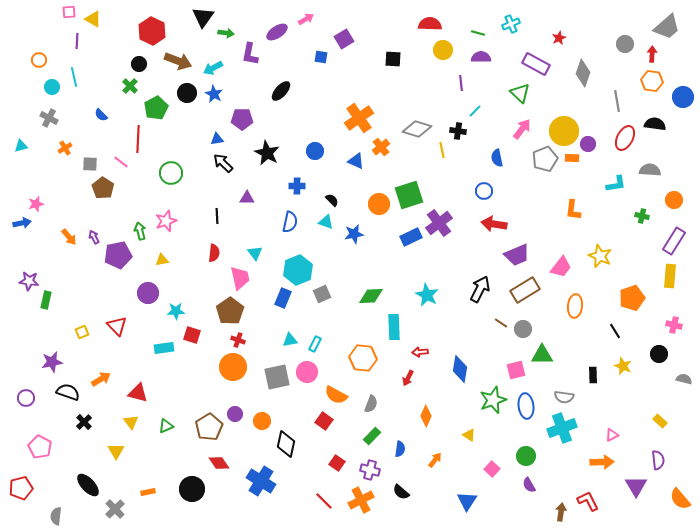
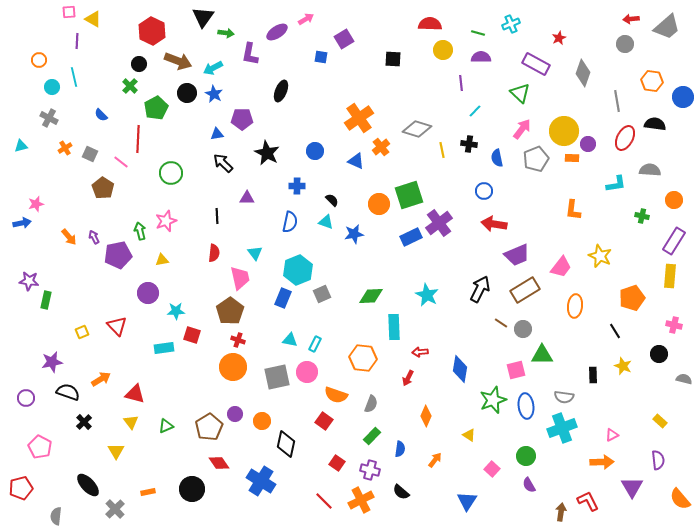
red arrow at (652, 54): moved 21 px left, 35 px up; rotated 98 degrees counterclockwise
black ellipse at (281, 91): rotated 20 degrees counterclockwise
black cross at (458, 131): moved 11 px right, 13 px down
blue triangle at (217, 139): moved 5 px up
gray pentagon at (545, 159): moved 9 px left
gray square at (90, 164): moved 10 px up; rotated 21 degrees clockwise
cyan triangle at (290, 340): rotated 21 degrees clockwise
red triangle at (138, 393): moved 3 px left, 1 px down
orange semicircle at (336, 395): rotated 10 degrees counterclockwise
purple triangle at (636, 486): moved 4 px left, 1 px down
